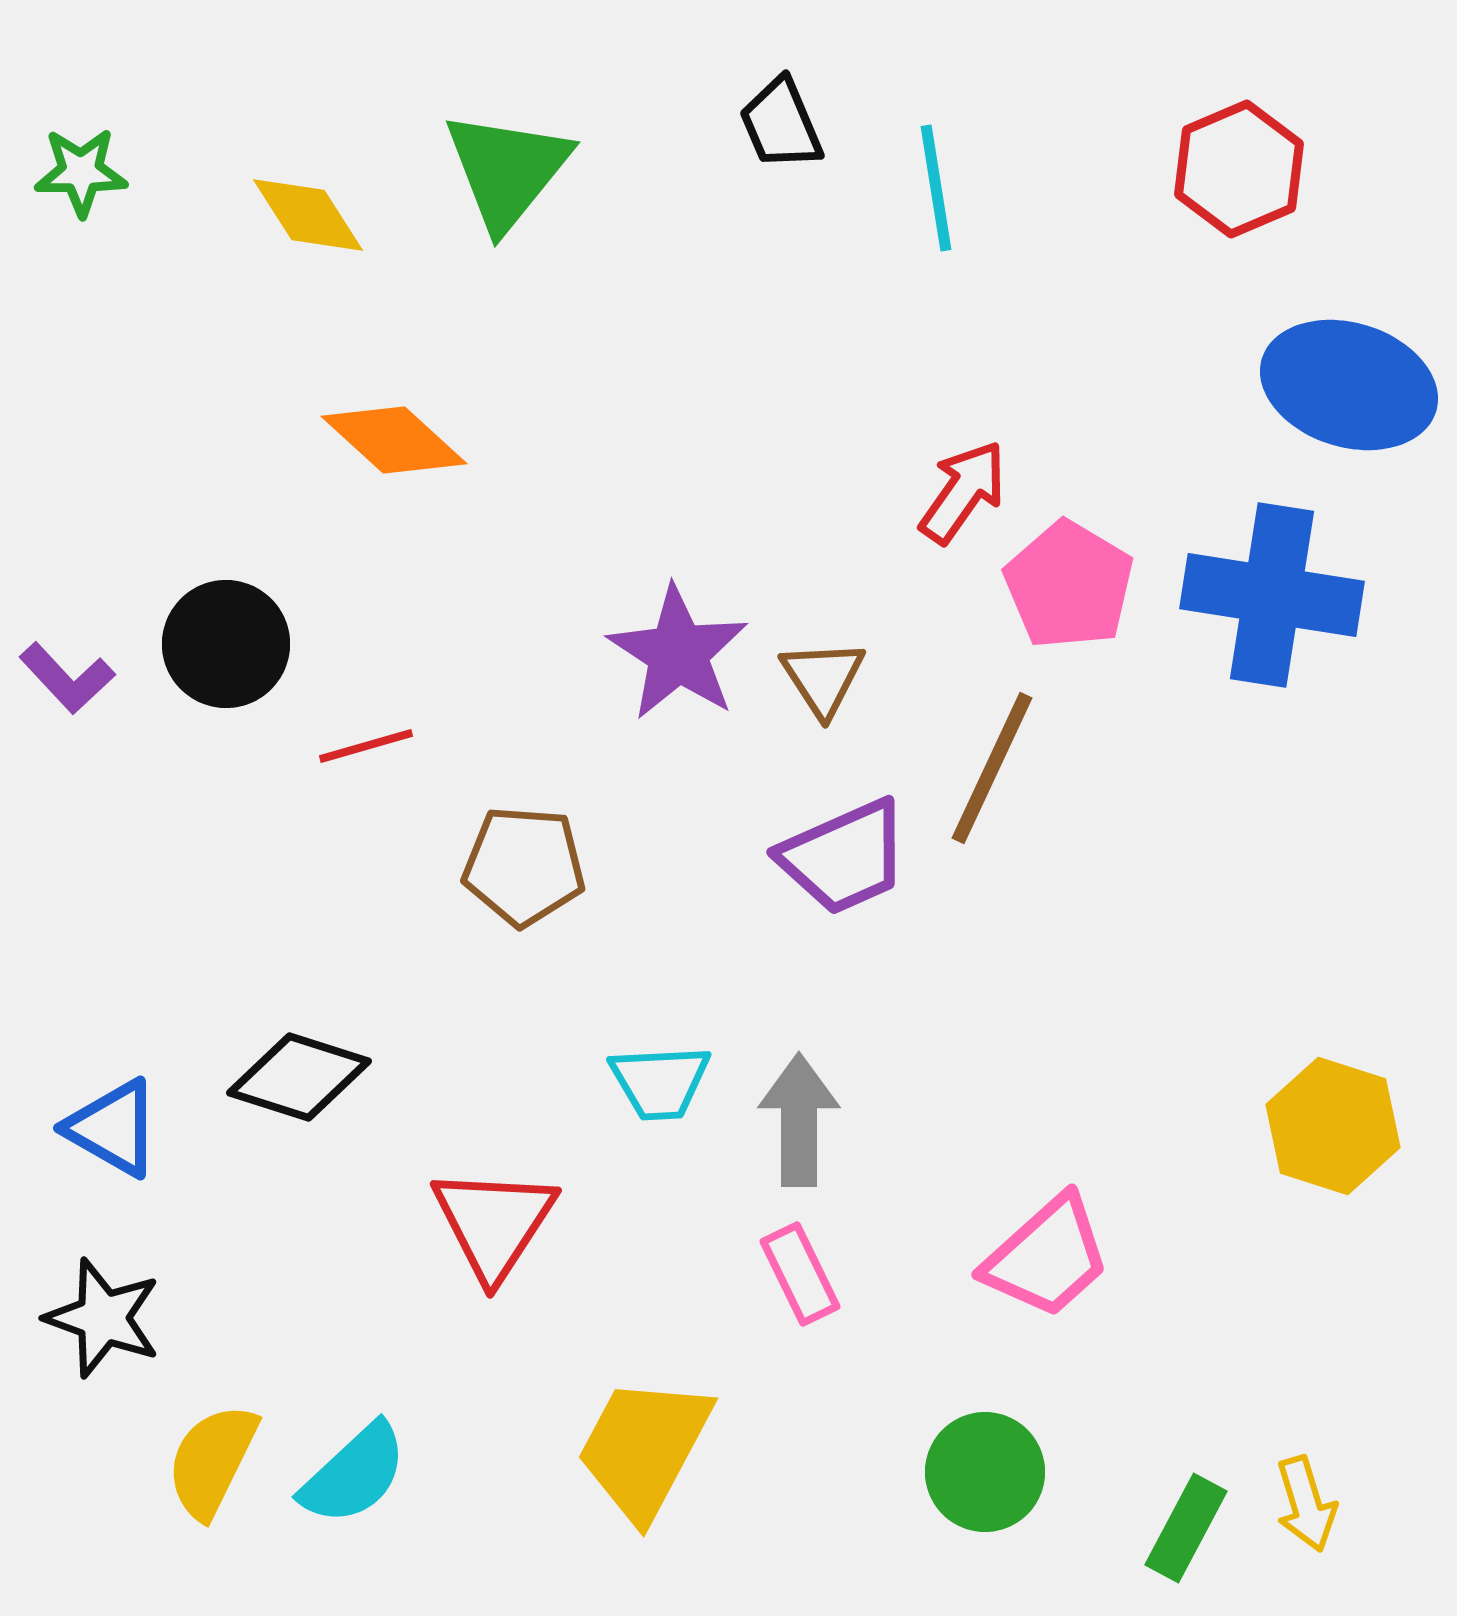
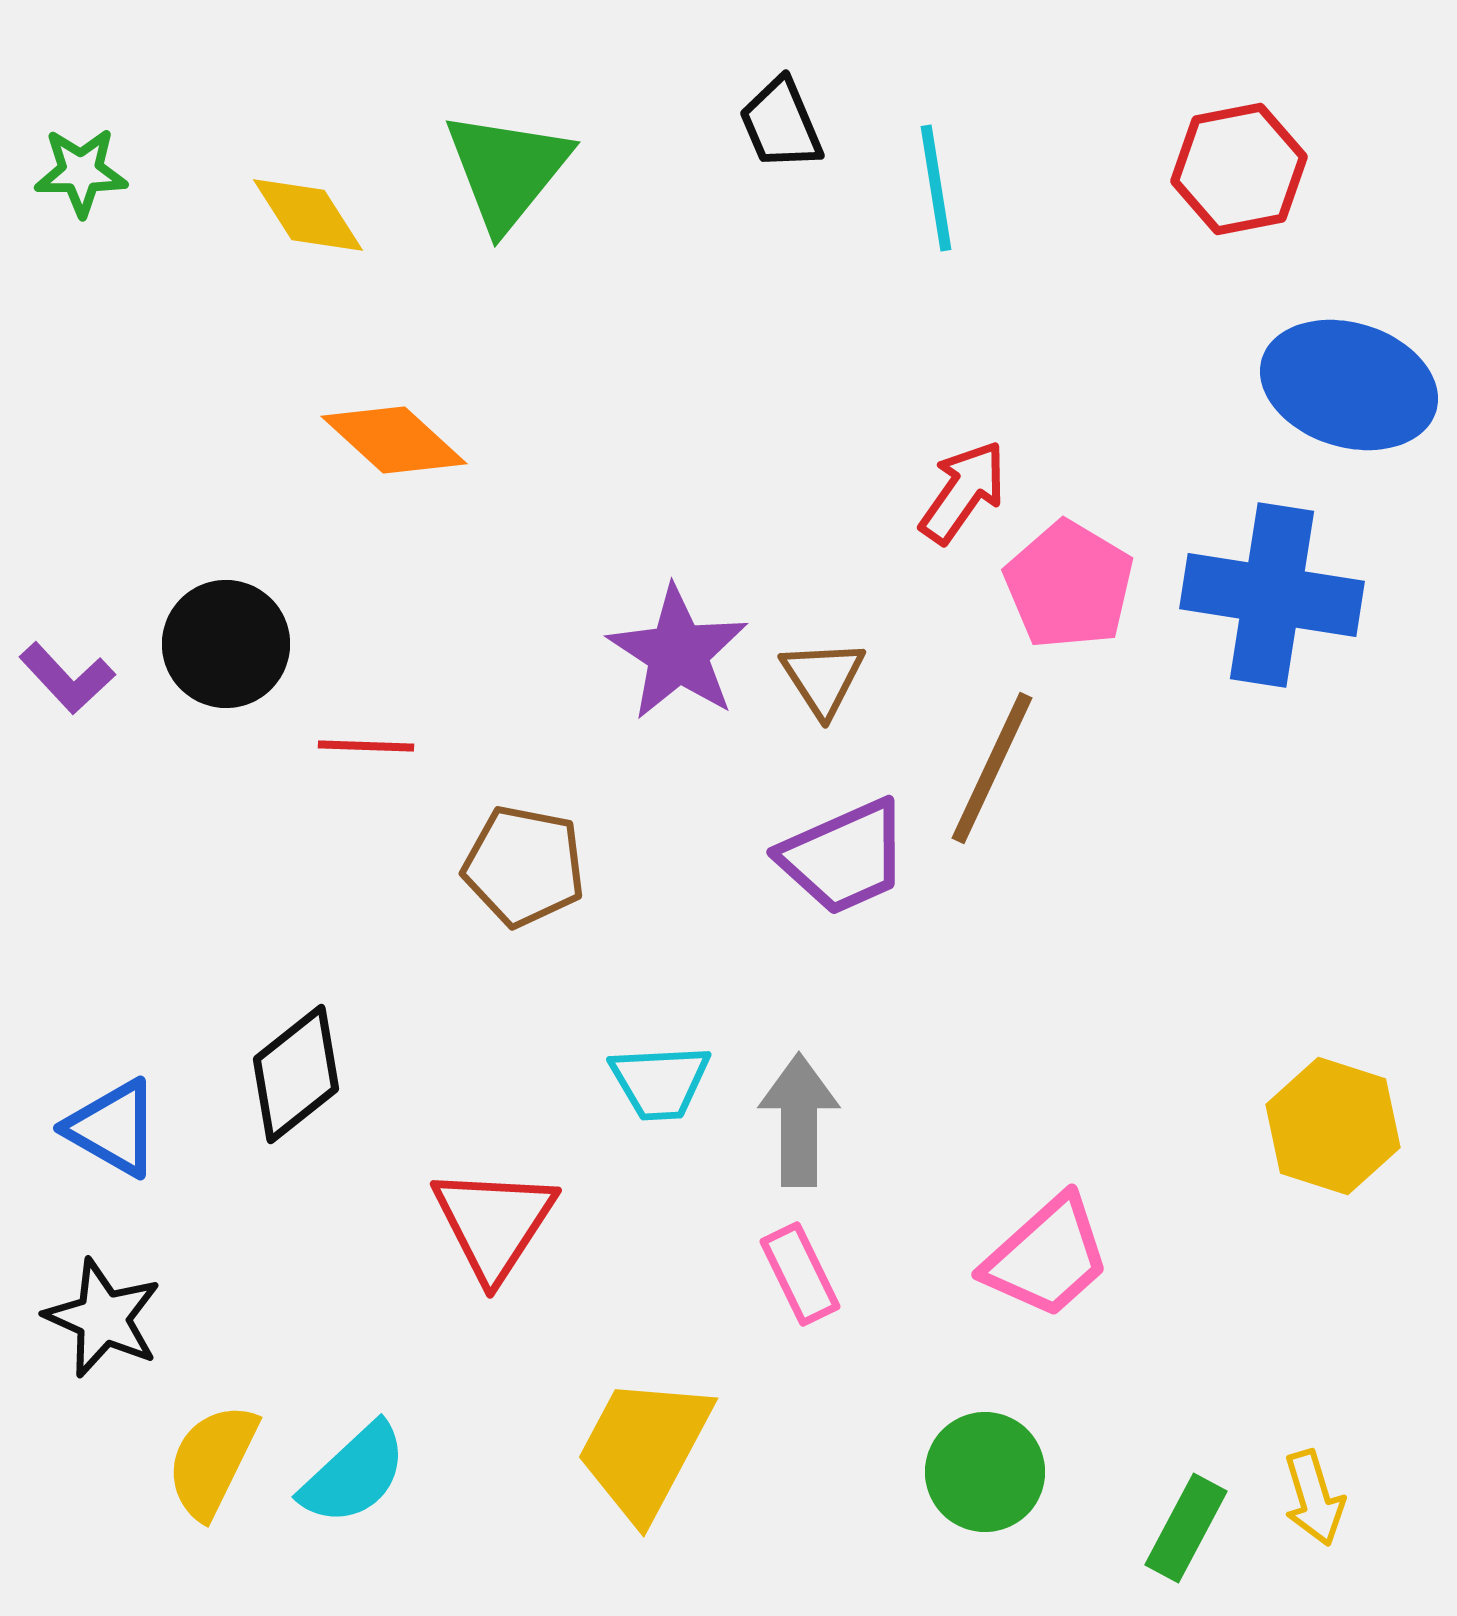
red hexagon: rotated 12 degrees clockwise
red line: rotated 18 degrees clockwise
brown pentagon: rotated 7 degrees clockwise
black diamond: moved 3 px left, 3 px up; rotated 56 degrees counterclockwise
black star: rotated 4 degrees clockwise
yellow arrow: moved 8 px right, 6 px up
